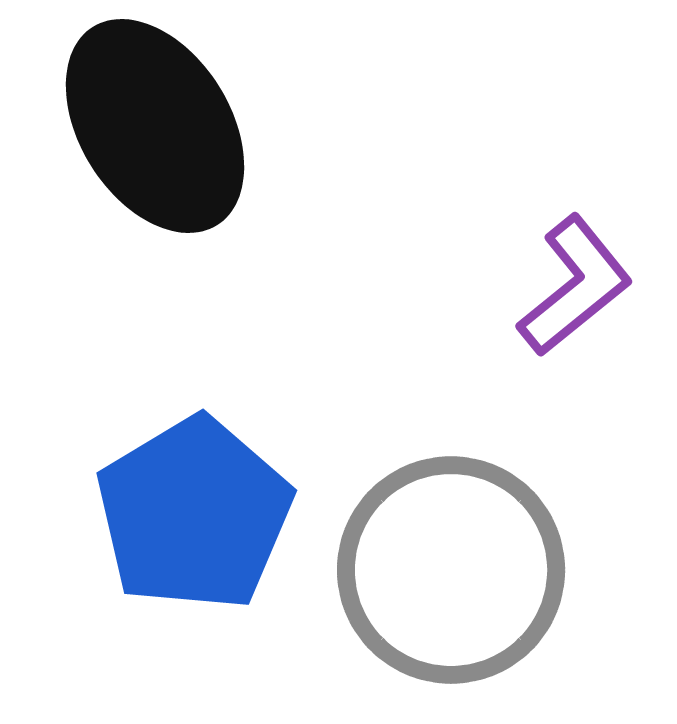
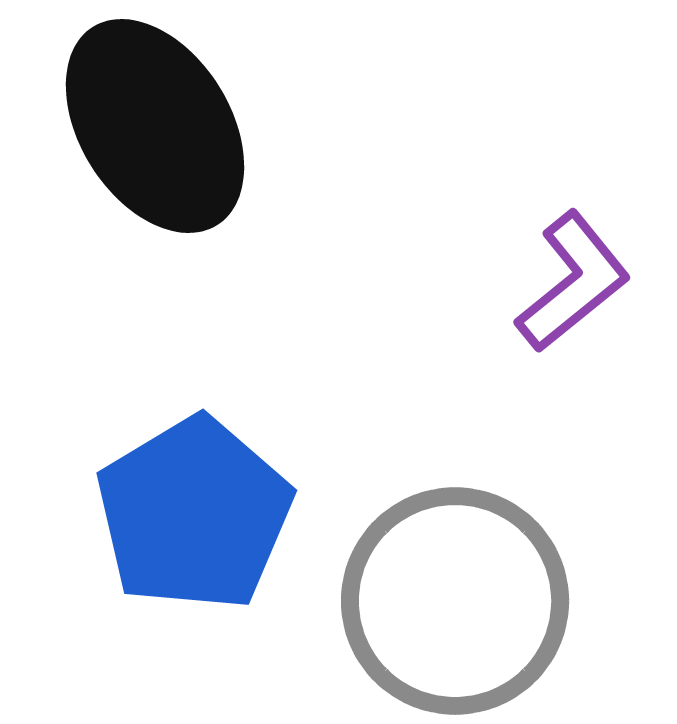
purple L-shape: moved 2 px left, 4 px up
gray circle: moved 4 px right, 31 px down
